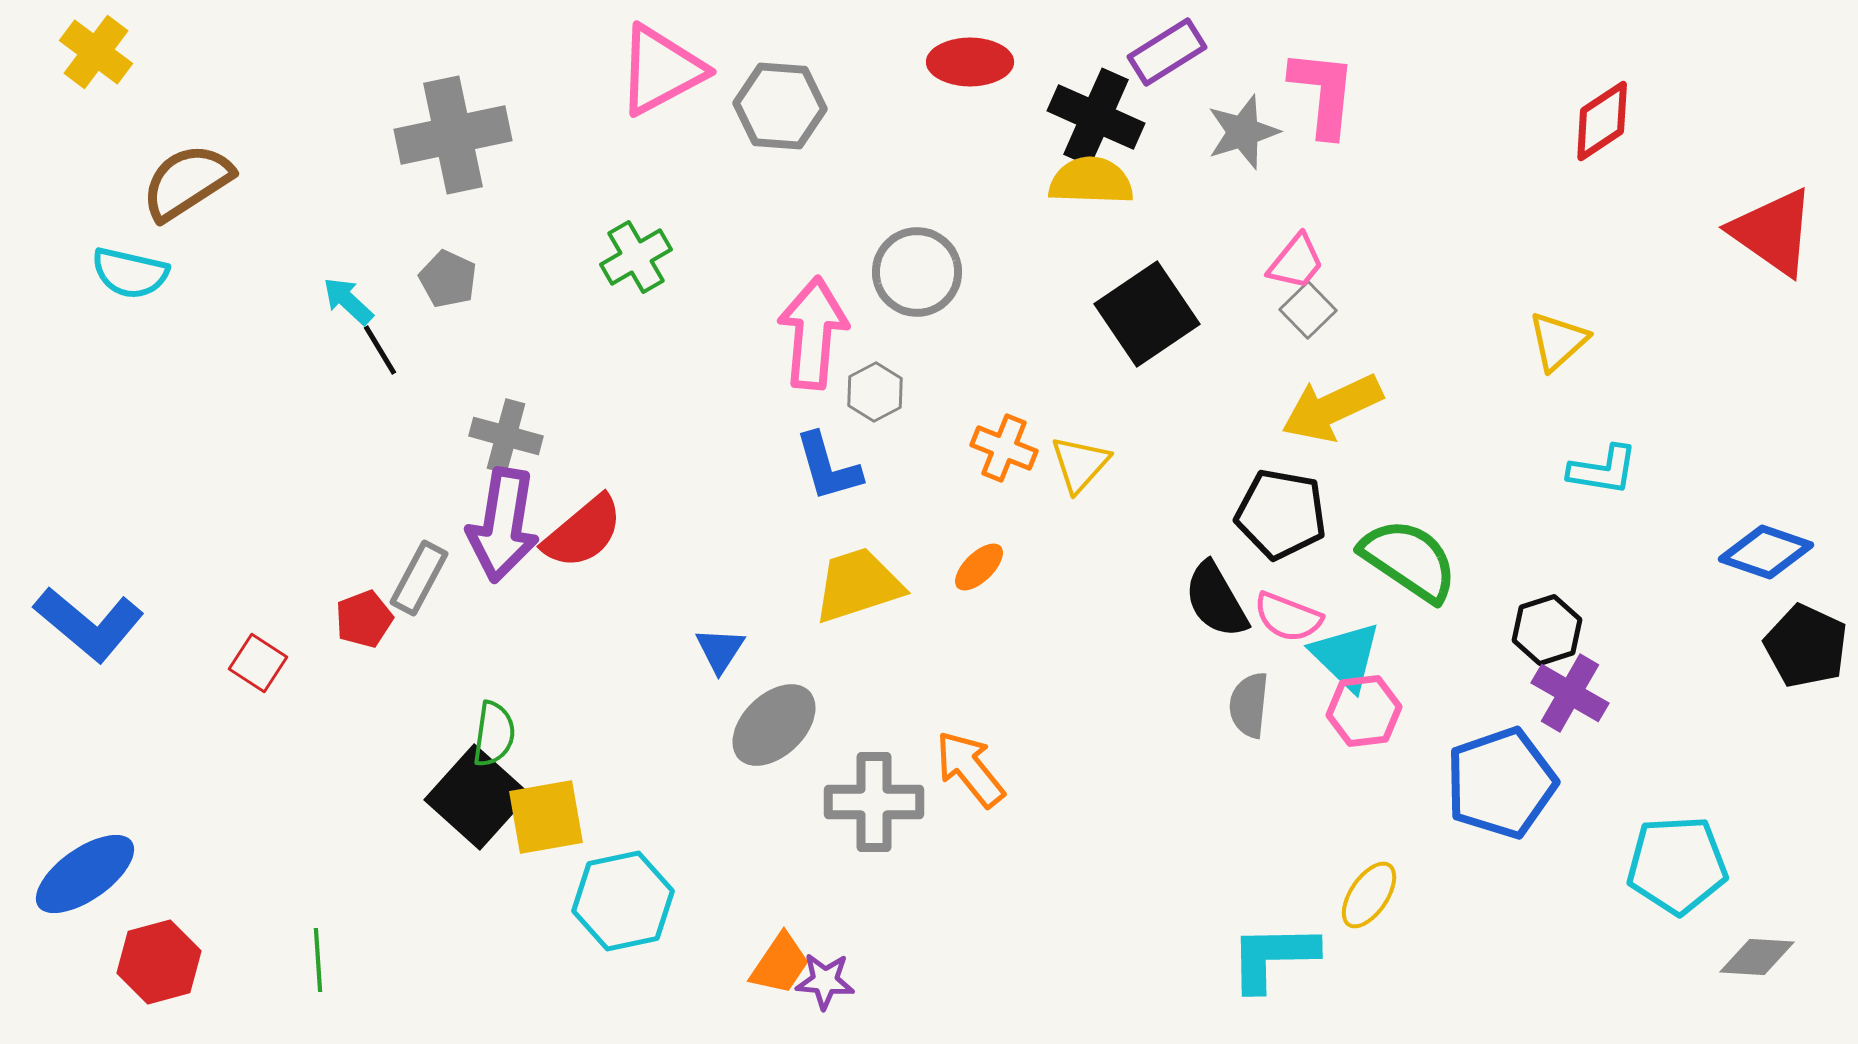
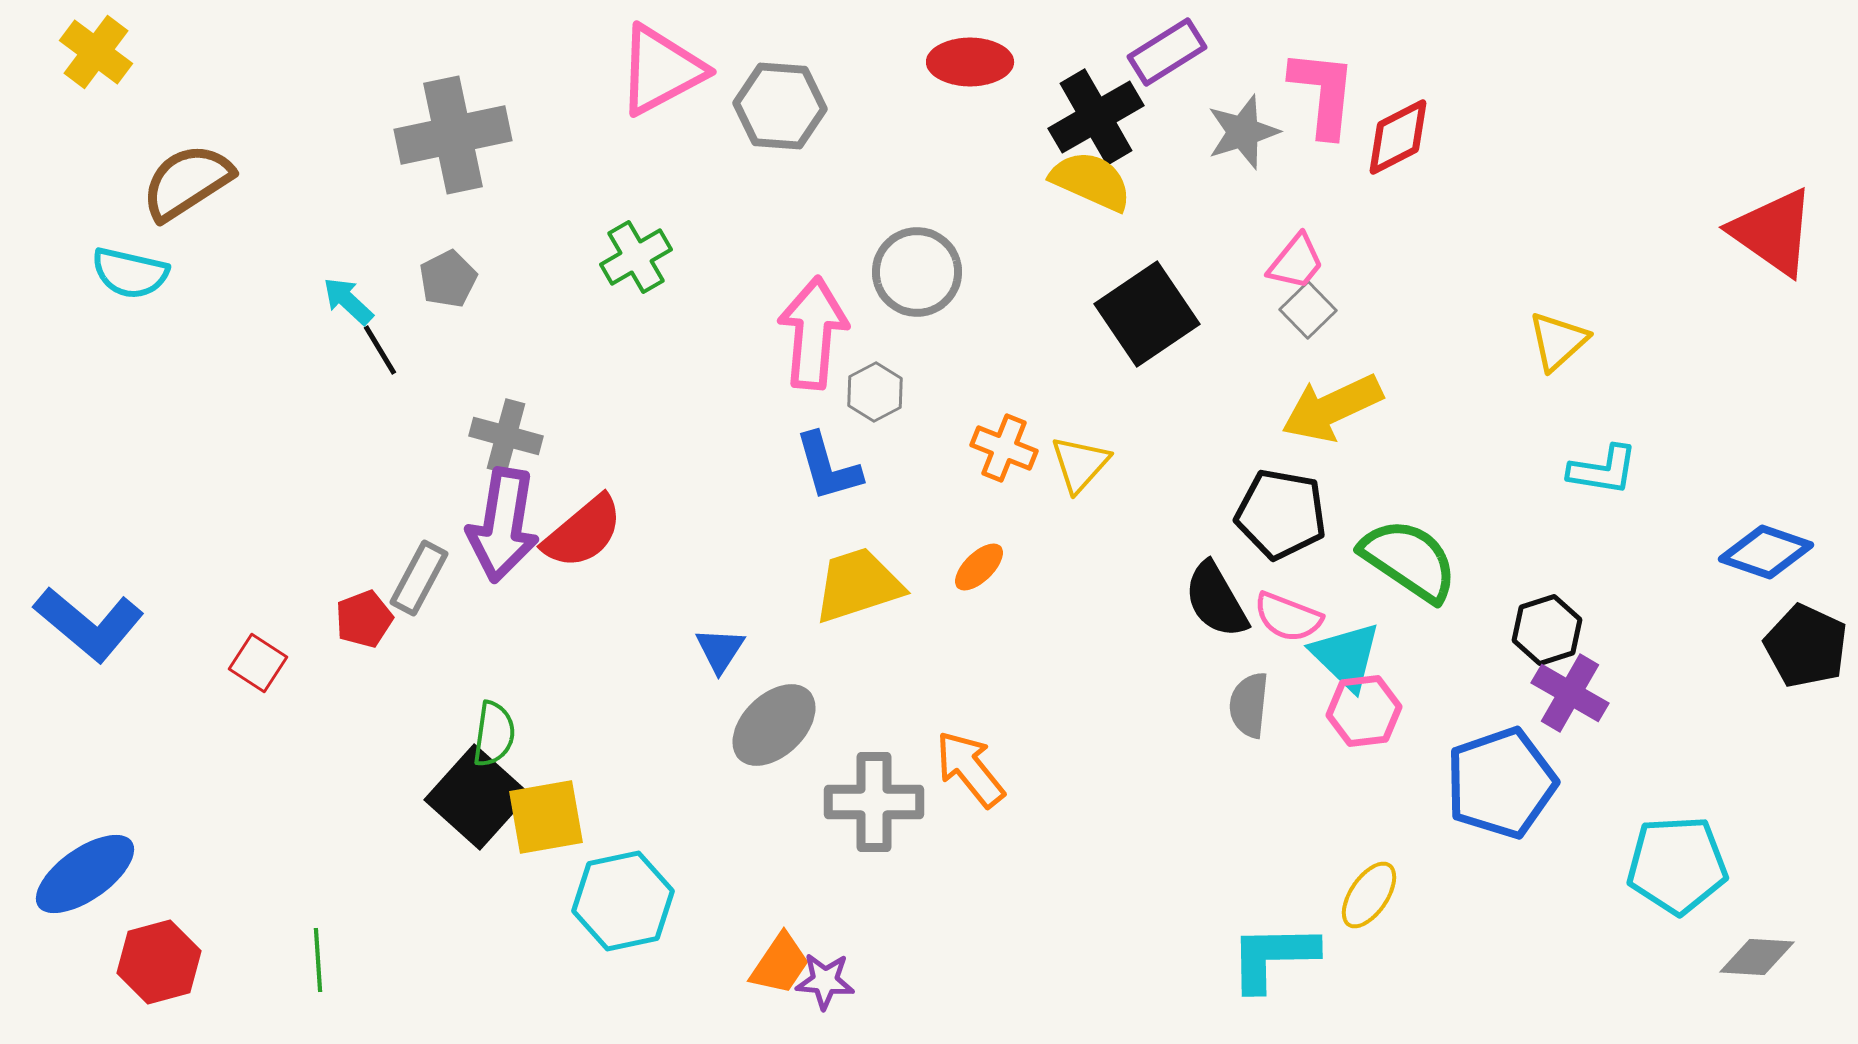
black cross at (1096, 117): rotated 36 degrees clockwise
red diamond at (1602, 121): moved 204 px left, 16 px down; rotated 6 degrees clockwise
yellow semicircle at (1091, 181): rotated 22 degrees clockwise
gray pentagon at (448, 279): rotated 20 degrees clockwise
